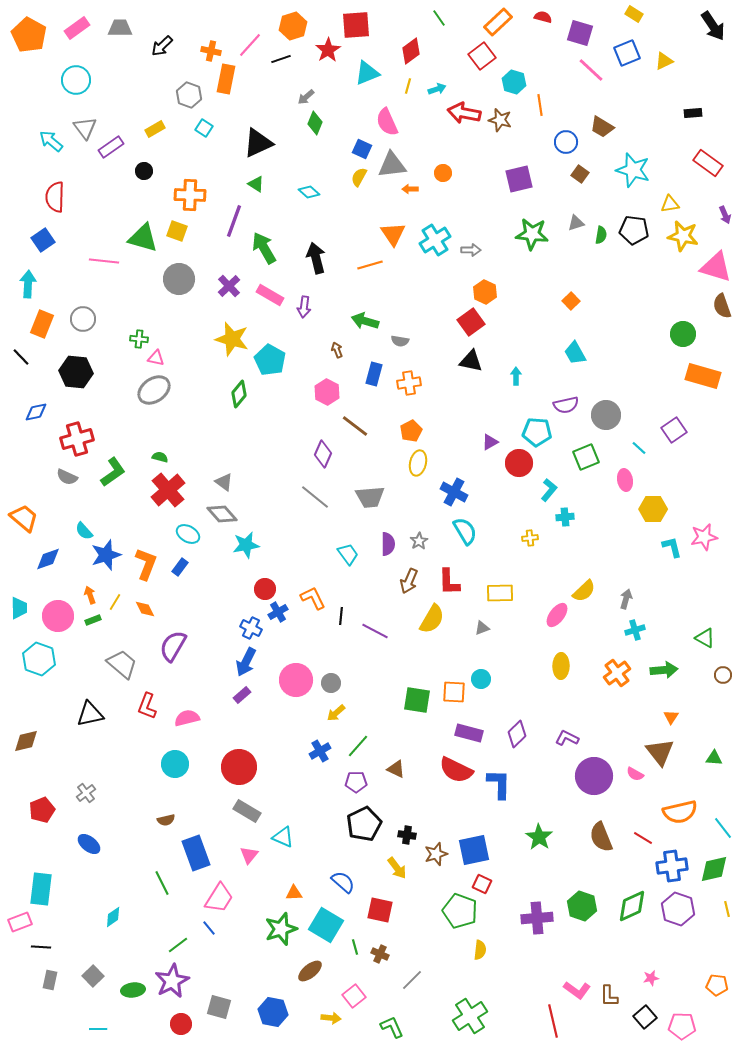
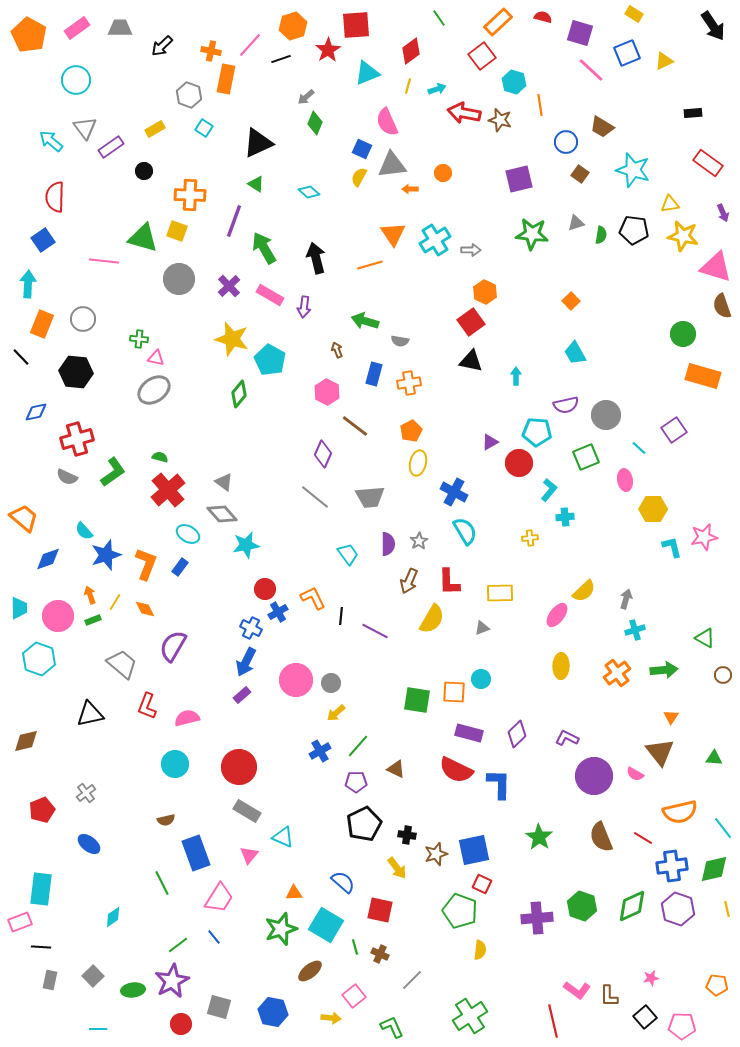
purple arrow at (725, 215): moved 2 px left, 2 px up
blue line at (209, 928): moved 5 px right, 9 px down
